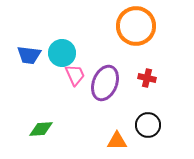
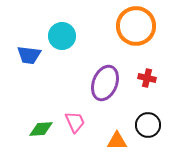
cyan circle: moved 17 px up
pink trapezoid: moved 47 px down
